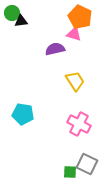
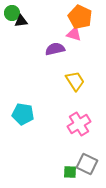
pink cross: rotated 30 degrees clockwise
